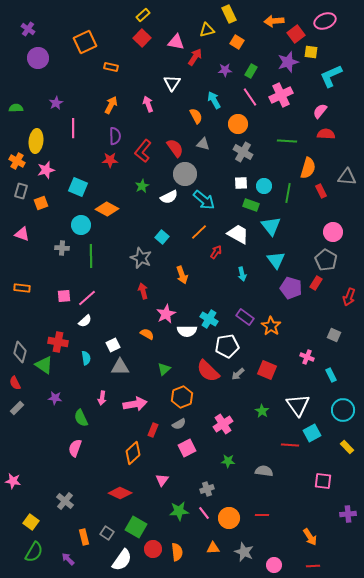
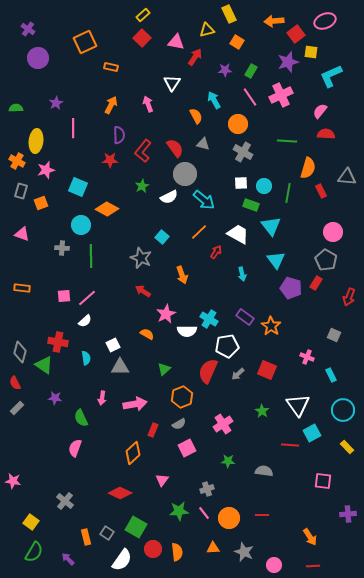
purple semicircle at (115, 136): moved 4 px right, 1 px up
red arrow at (143, 291): rotated 42 degrees counterclockwise
red semicircle at (208, 371): rotated 70 degrees clockwise
orange rectangle at (84, 537): moved 2 px right
